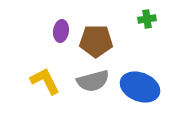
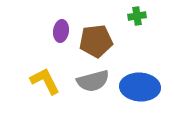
green cross: moved 10 px left, 3 px up
brown pentagon: rotated 8 degrees counterclockwise
blue ellipse: rotated 18 degrees counterclockwise
